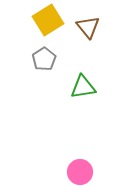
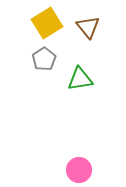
yellow square: moved 1 px left, 3 px down
green triangle: moved 3 px left, 8 px up
pink circle: moved 1 px left, 2 px up
